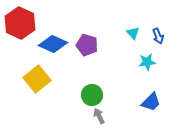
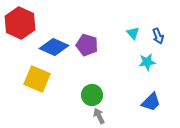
blue diamond: moved 1 px right, 3 px down
yellow square: rotated 28 degrees counterclockwise
